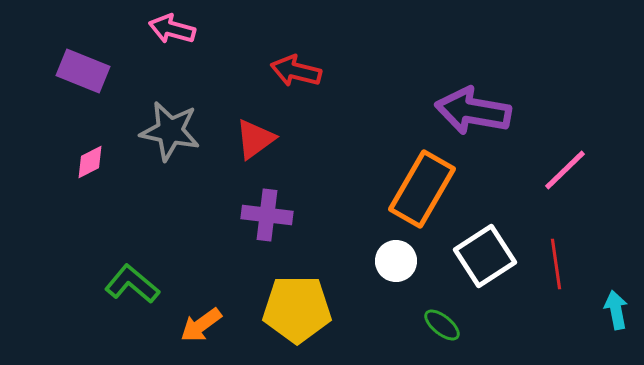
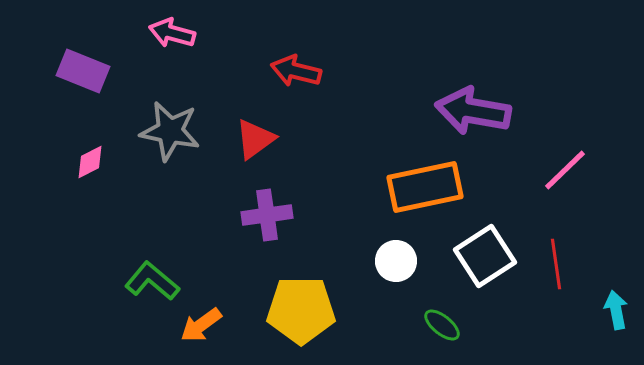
pink arrow: moved 4 px down
orange rectangle: moved 3 px right, 2 px up; rotated 48 degrees clockwise
purple cross: rotated 15 degrees counterclockwise
green L-shape: moved 20 px right, 3 px up
yellow pentagon: moved 4 px right, 1 px down
